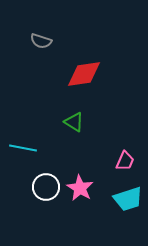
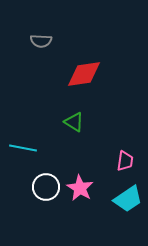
gray semicircle: rotated 15 degrees counterclockwise
pink trapezoid: rotated 15 degrees counterclockwise
cyan trapezoid: rotated 16 degrees counterclockwise
